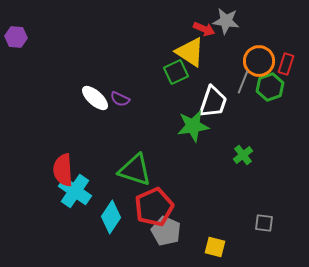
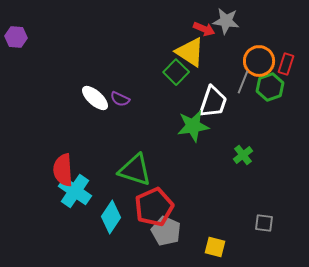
green square: rotated 20 degrees counterclockwise
